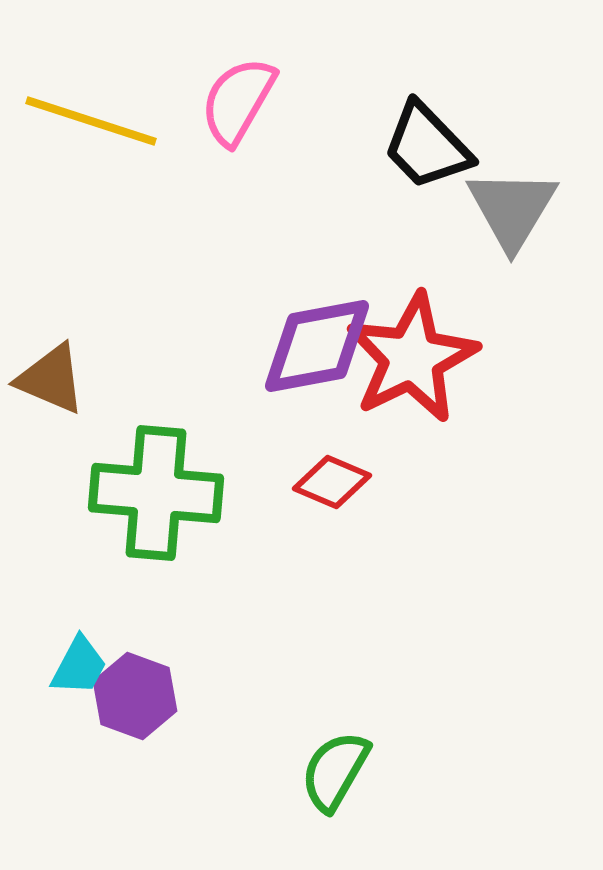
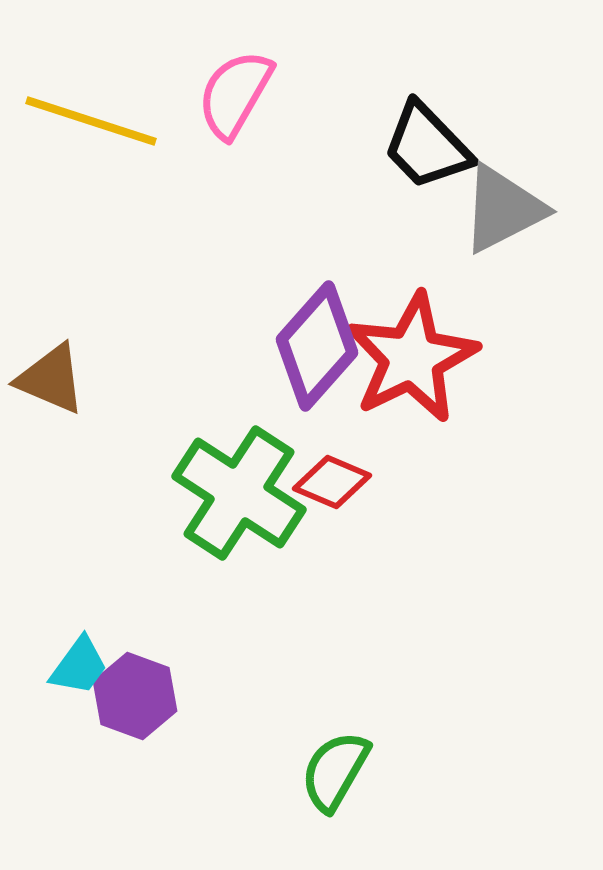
pink semicircle: moved 3 px left, 7 px up
gray triangle: moved 9 px left; rotated 32 degrees clockwise
purple diamond: rotated 38 degrees counterclockwise
green cross: moved 83 px right; rotated 28 degrees clockwise
cyan trapezoid: rotated 8 degrees clockwise
